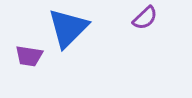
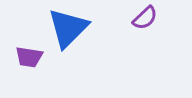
purple trapezoid: moved 1 px down
